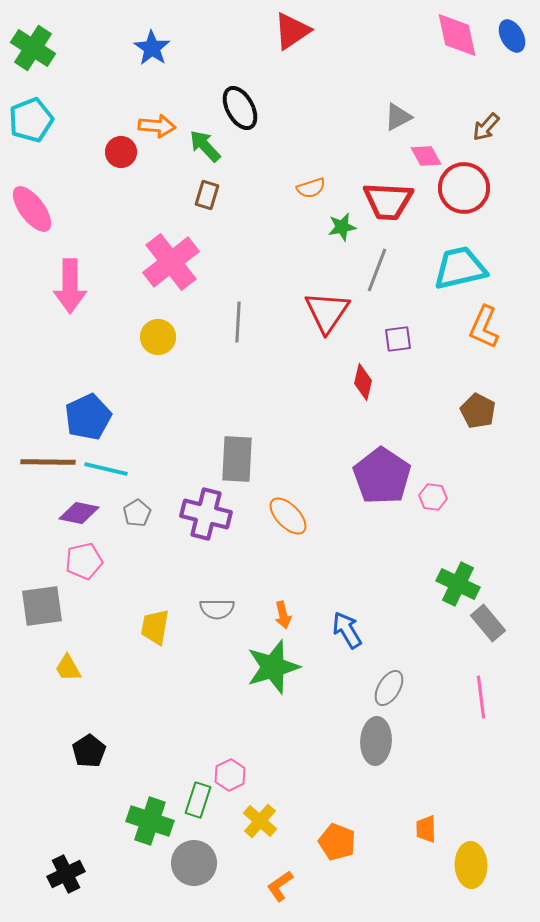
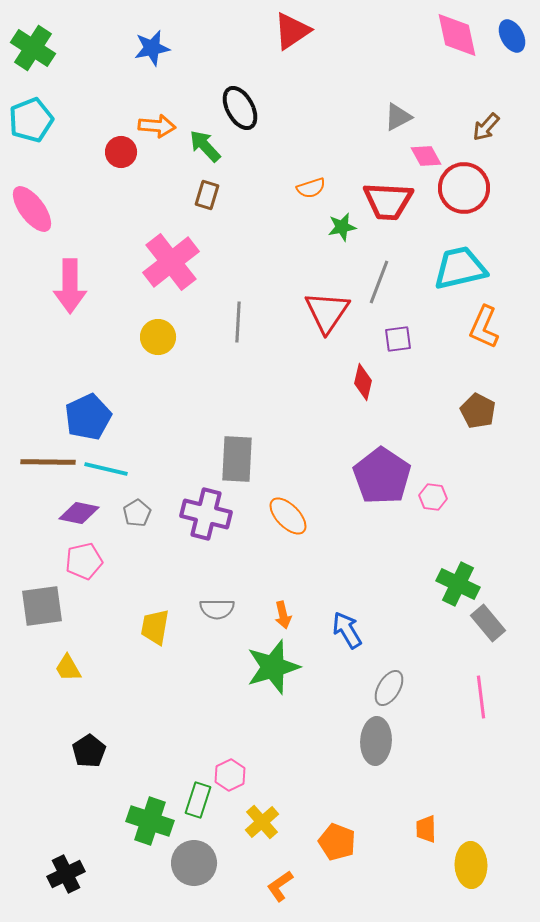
blue star at (152, 48): rotated 27 degrees clockwise
gray line at (377, 270): moved 2 px right, 12 px down
yellow cross at (260, 821): moved 2 px right, 1 px down; rotated 8 degrees clockwise
